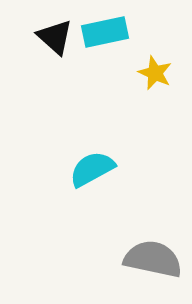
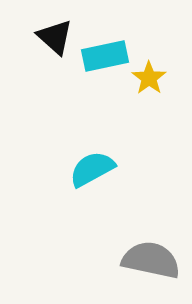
cyan rectangle: moved 24 px down
yellow star: moved 6 px left, 5 px down; rotated 12 degrees clockwise
gray semicircle: moved 2 px left, 1 px down
